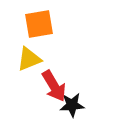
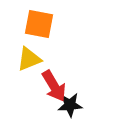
orange square: rotated 20 degrees clockwise
black star: moved 2 px left
